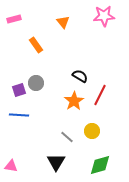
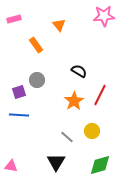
orange triangle: moved 4 px left, 3 px down
black semicircle: moved 1 px left, 5 px up
gray circle: moved 1 px right, 3 px up
purple square: moved 2 px down
